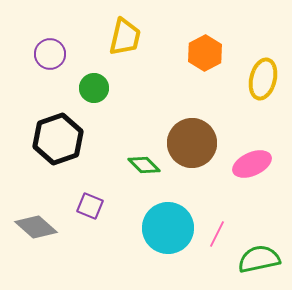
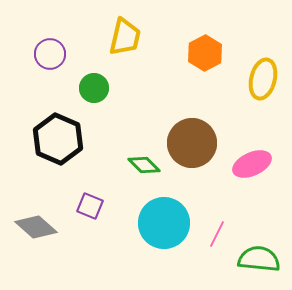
black hexagon: rotated 18 degrees counterclockwise
cyan circle: moved 4 px left, 5 px up
green semicircle: rotated 18 degrees clockwise
